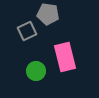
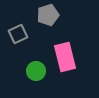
gray pentagon: moved 1 px down; rotated 25 degrees counterclockwise
gray square: moved 9 px left, 3 px down
